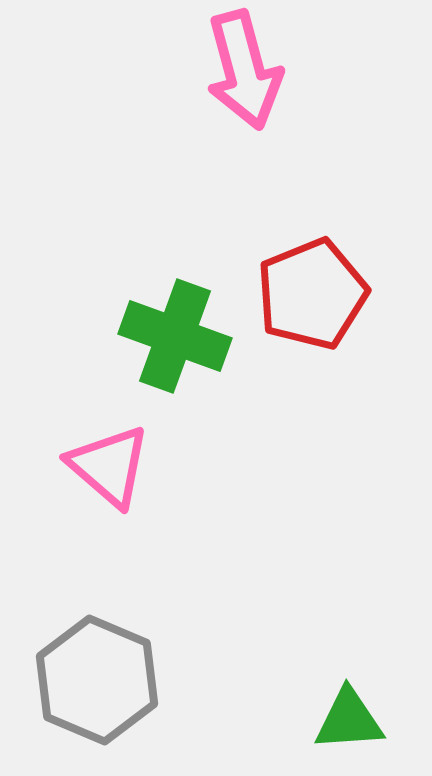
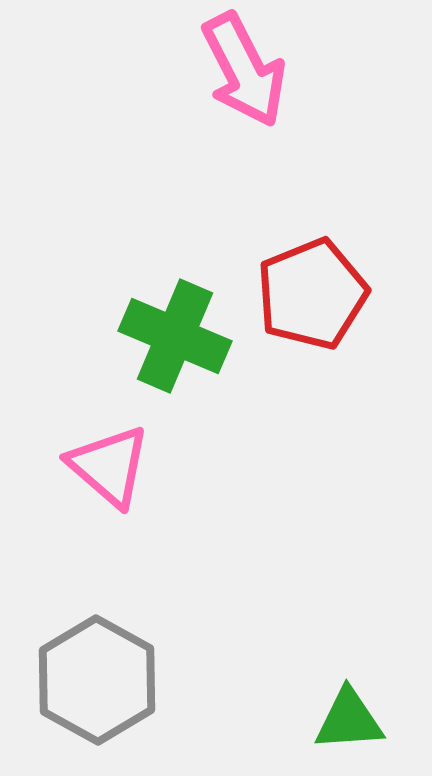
pink arrow: rotated 12 degrees counterclockwise
green cross: rotated 3 degrees clockwise
gray hexagon: rotated 6 degrees clockwise
